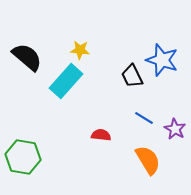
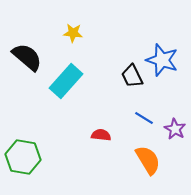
yellow star: moved 7 px left, 17 px up
